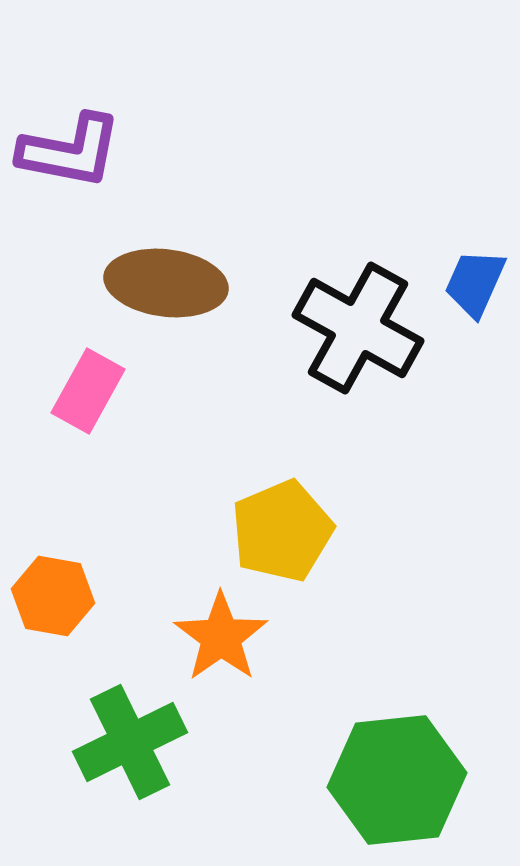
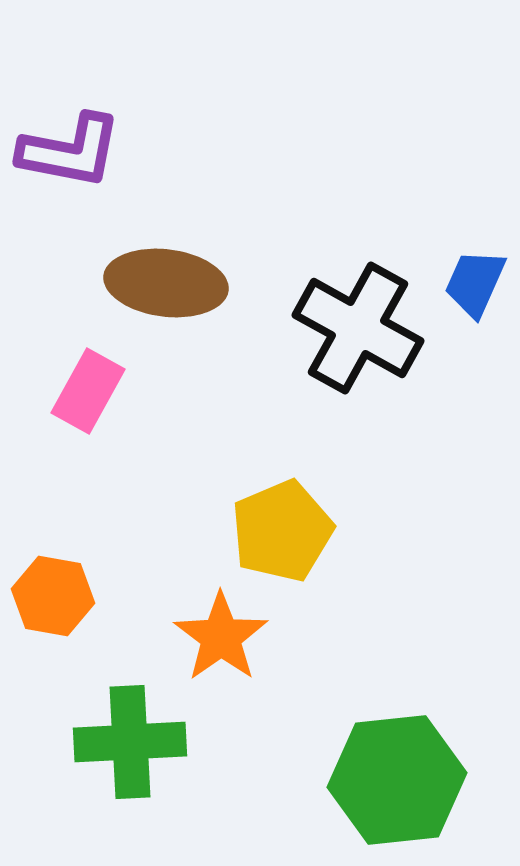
green cross: rotated 23 degrees clockwise
